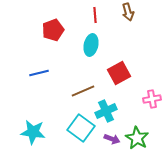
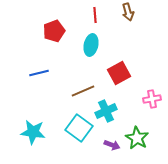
red pentagon: moved 1 px right, 1 px down
cyan square: moved 2 px left
purple arrow: moved 6 px down
